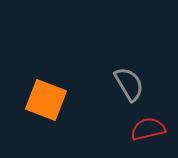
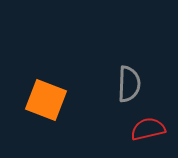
gray semicircle: rotated 33 degrees clockwise
